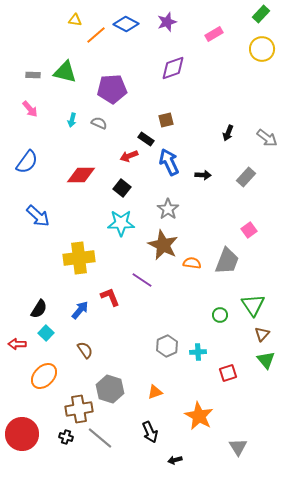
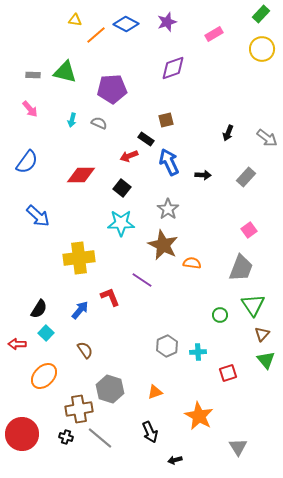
gray trapezoid at (227, 261): moved 14 px right, 7 px down
